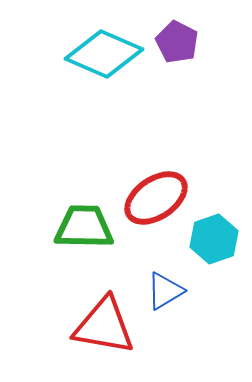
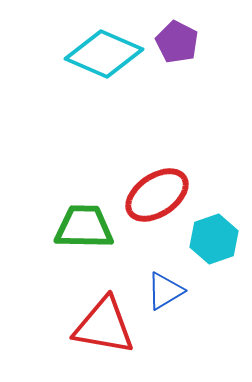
red ellipse: moved 1 px right, 3 px up
